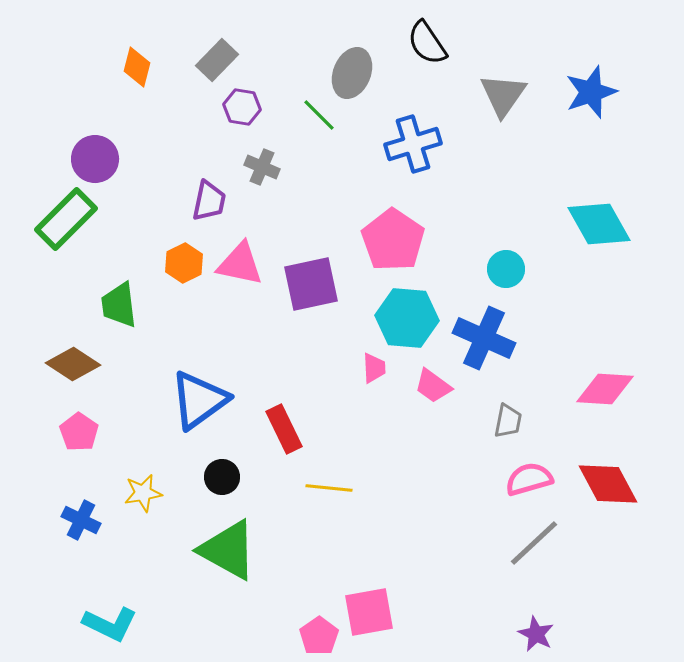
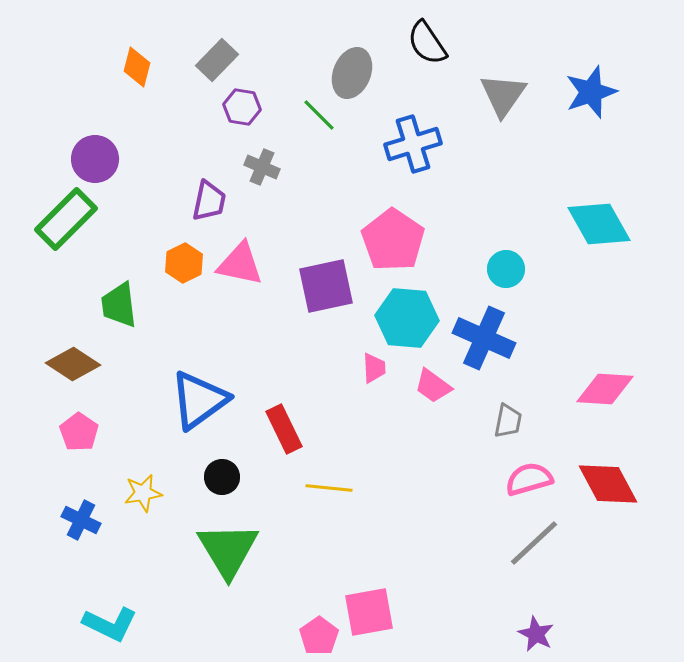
purple square at (311, 284): moved 15 px right, 2 px down
green triangle at (228, 550): rotated 30 degrees clockwise
